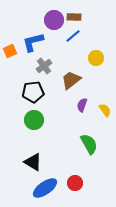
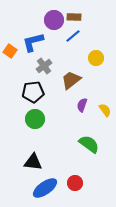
orange square: rotated 32 degrees counterclockwise
green circle: moved 1 px right, 1 px up
green semicircle: rotated 25 degrees counterclockwise
black triangle: rotated 24 degrees counterclockwise
